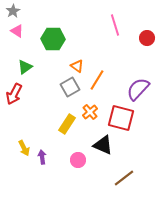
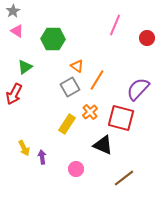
pink line: rotated 40 degrees clockwise
pink circle: moved 2 px left, 9 px down
